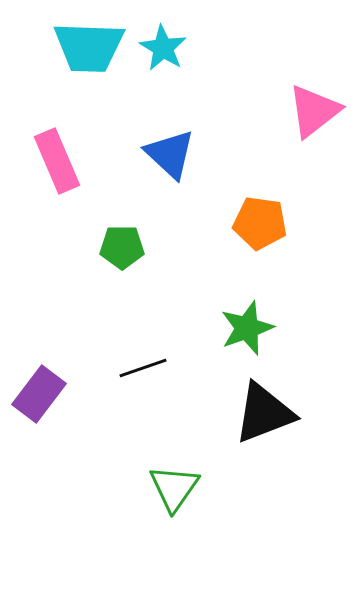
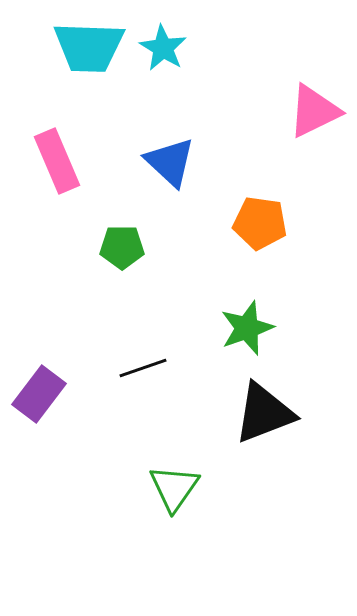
pink triangle: rotated 12 degrees clockwise
blue triangle: moved 8 px down
